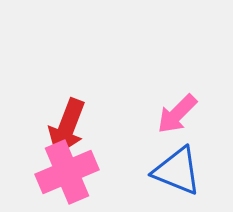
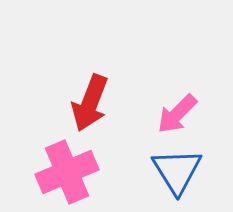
red arrow: moved 23 px right, 24 px up
blue triangle: rotated 36 degrees clockwise
